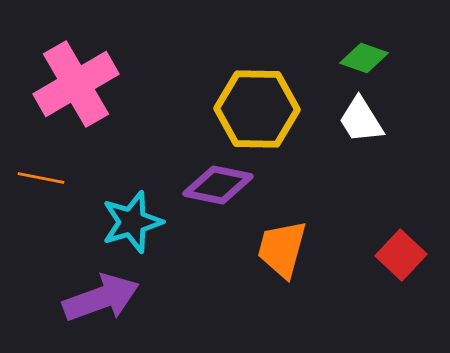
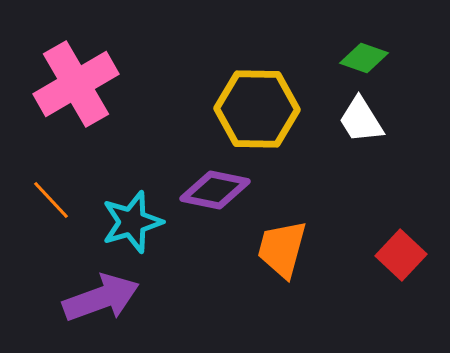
orange line: moved 10 px right, 22 px down; rotated 36 degrees clockwise
purple diamond: moved 3 px left, 5 px down
